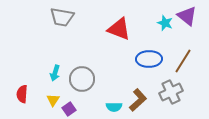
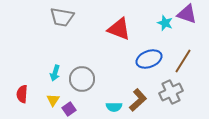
purple triangle: moved 2 px up; rotated 20 degrees counterclockwise
blue ellipse: rotated 20 degrees counterclockwise
